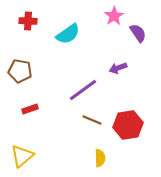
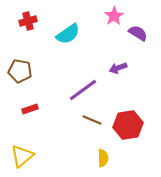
red cross: rotated 18 degrees counterclockwise
purple semicircle: rotated 24 degrees counterclockwise
yellow semicircle: moved 3 px right
